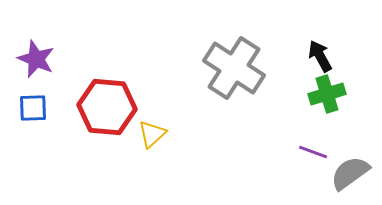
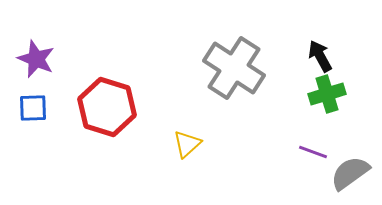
red hexagon: rotated 12 degrees clockwise
yellow triangle: moved 35 px right, 10 px down
